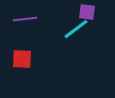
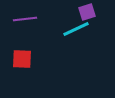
purple square: rotated 24 degrees counterclockwise
cyan line: rotated 12 degrees clockwise
